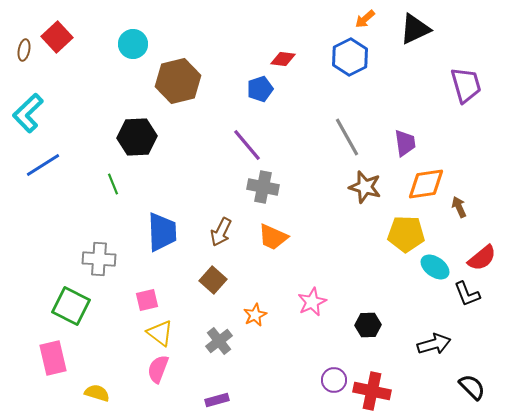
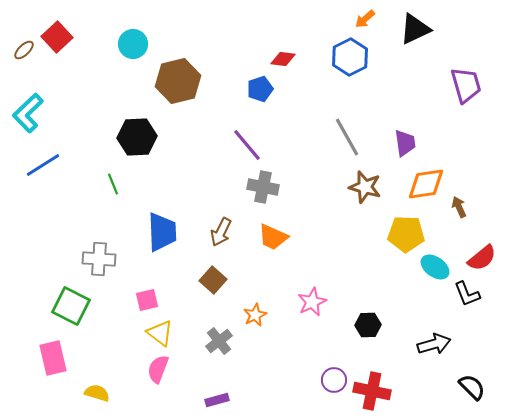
brown ellipse at (24, 50): rotated 35 degrees clockwise
